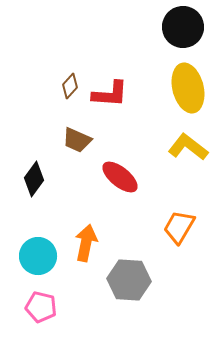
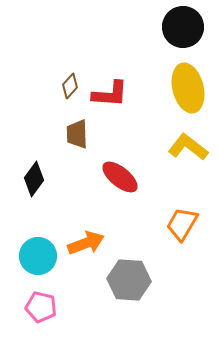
brown trapezoid: moved 6 px up; rotated 64 degrees clockwise
orange trapezoid: moved 3 px right, 3 px up
orange arrow: rotated 57 degrees clockwise
